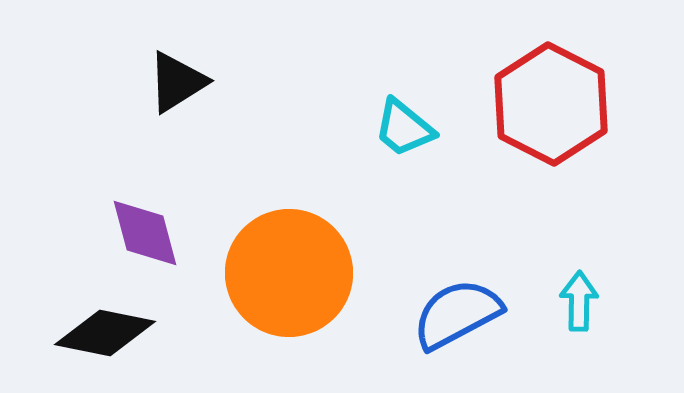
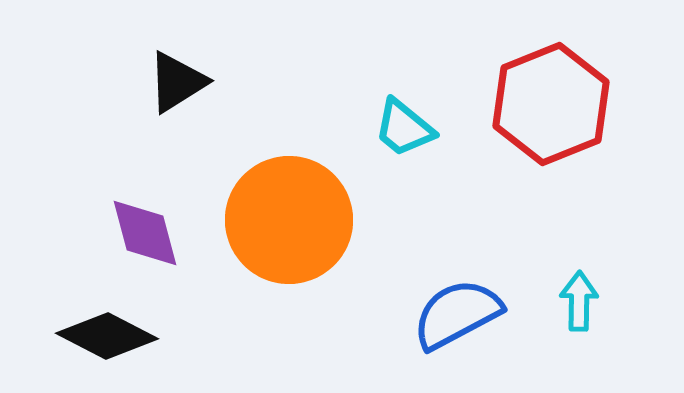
red hexagon: rotated 11 degrees clockwise
orange circle: moved 53 px up
black diamond: moved 2 px right, 3 px down; rotated 16 degrees clockwise
